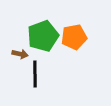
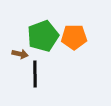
orange pentagon: rotated 10 degrees clockwise
